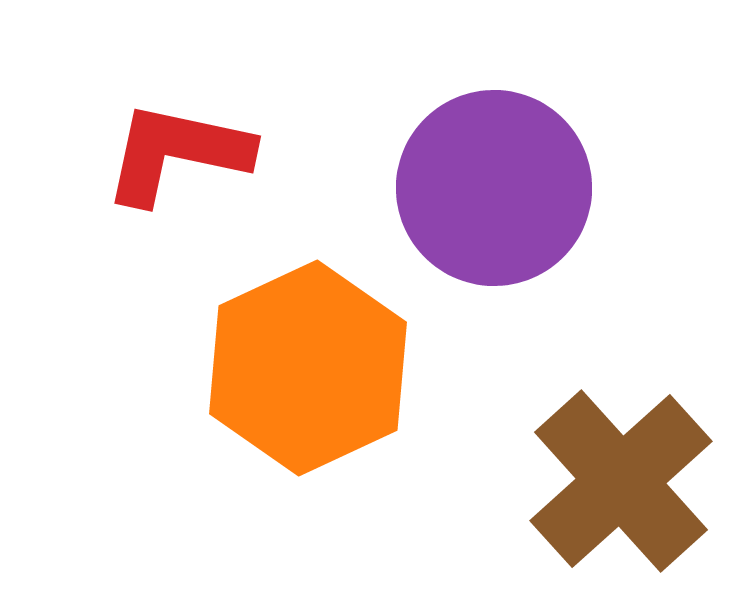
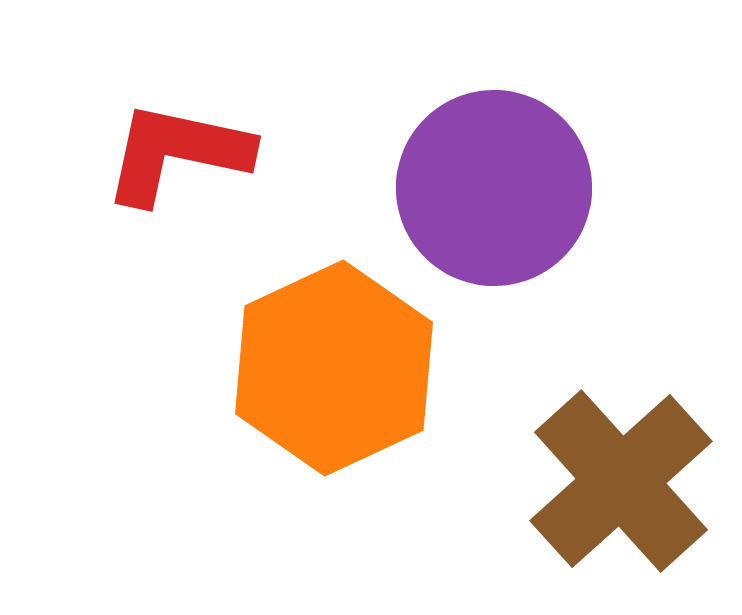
orange hexagon: moved 26 px right
